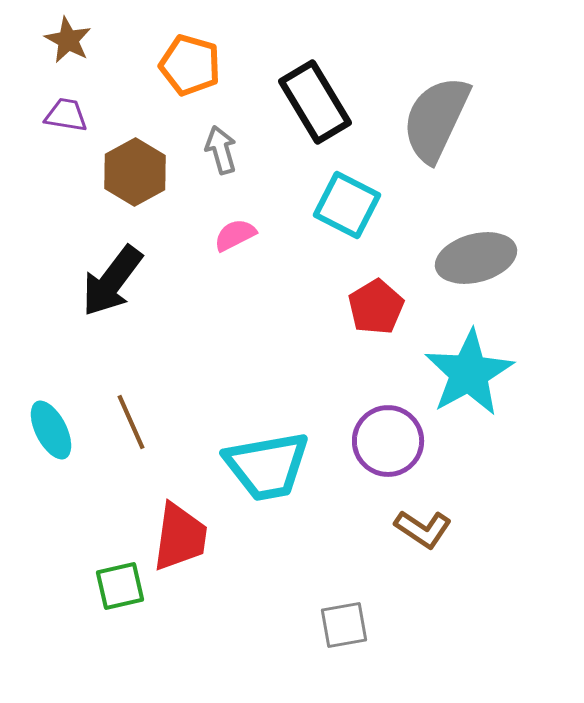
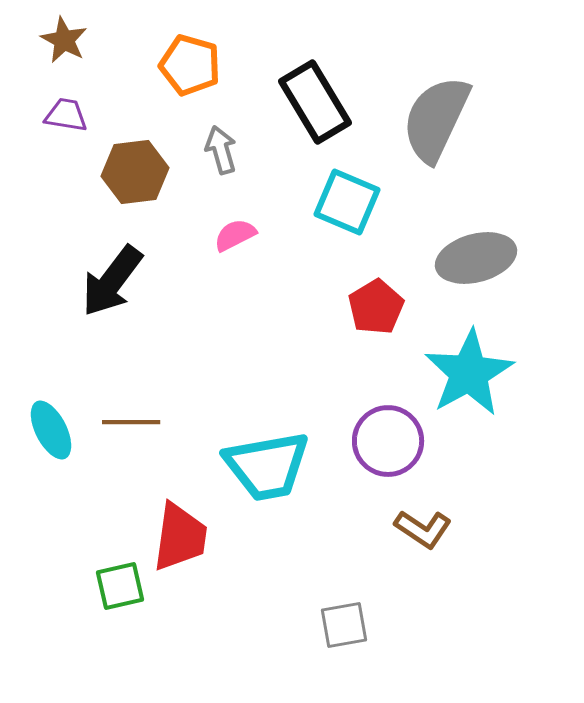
brown star: moved 4 px left
brown hexagon: rotated 22 degrees clockwise
cyan square: moved 3 px up; rotated 4 degrees counterclockwise
brown line: rotated 66 degrees counterclockwise
